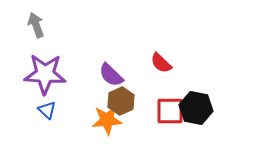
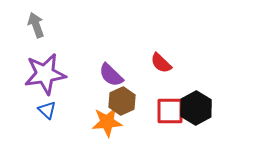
purple star: rotated 12 degrees counterclockwise
brown hexagon: moved 1 px right
black hexagon: rotated 20 degrees clockwise
orange star: moved 2 px down
